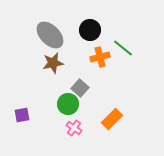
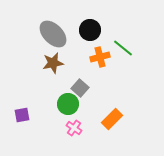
gray ellipse: moved 3 px right, 1 px up
